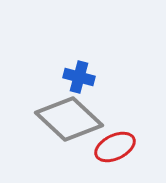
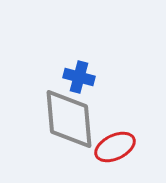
gray diamond: rotated 42 degrees clockwise
